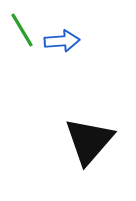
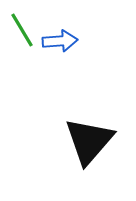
blue arrow: moved 2 px left
